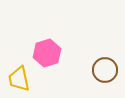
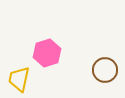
yellow trapezoid: rotated 24 degrees clockwise
